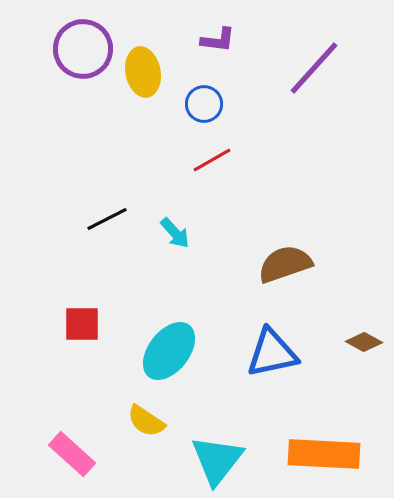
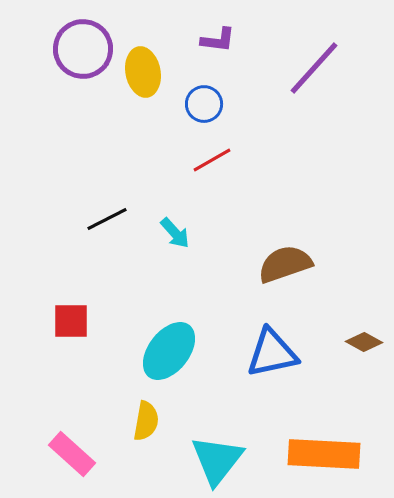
red square: moved 11 px left, 3 px up
yellow semicircle: rotated 114 degrees counterclockwise
